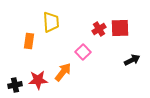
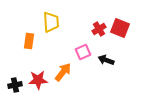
red square: rotated 24 degrees clockwise
pink square: rotated 21 degrees clockwise
black arrow: moved 26 px left; rotated 133 degrees counterclockwise
